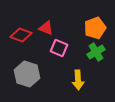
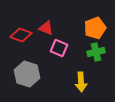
green cross: rotated 18 degrees clockwise
yellow arrow: moved 3 px right, 2 px down
